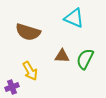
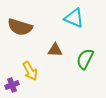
brown semicircle: moved 8 px left, 5 px up
brown triangle: moved 7 px left, 6 px up
purple cross: moved 2 px up
